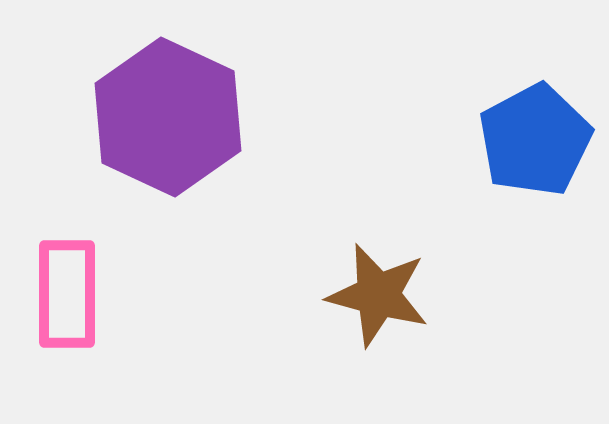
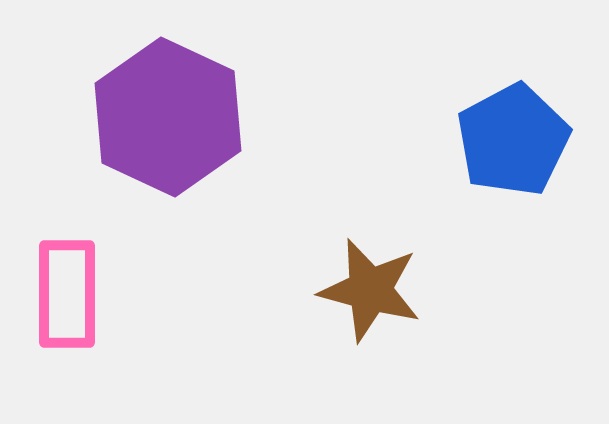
blue pentagon: moved 22 px left
brown star: moved 8 px left, 5 px up
